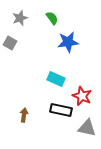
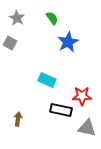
gray star: moved 3 px left; rotated 21 degrees counterclockwise
blue star: rotated 20 degrees counterclockwise
cyan rectangle: moved 9 px left, 1 px down
red star: rotated 24 degrees counterclockwise
brown arrow: moved 6 px left, 4 px down
